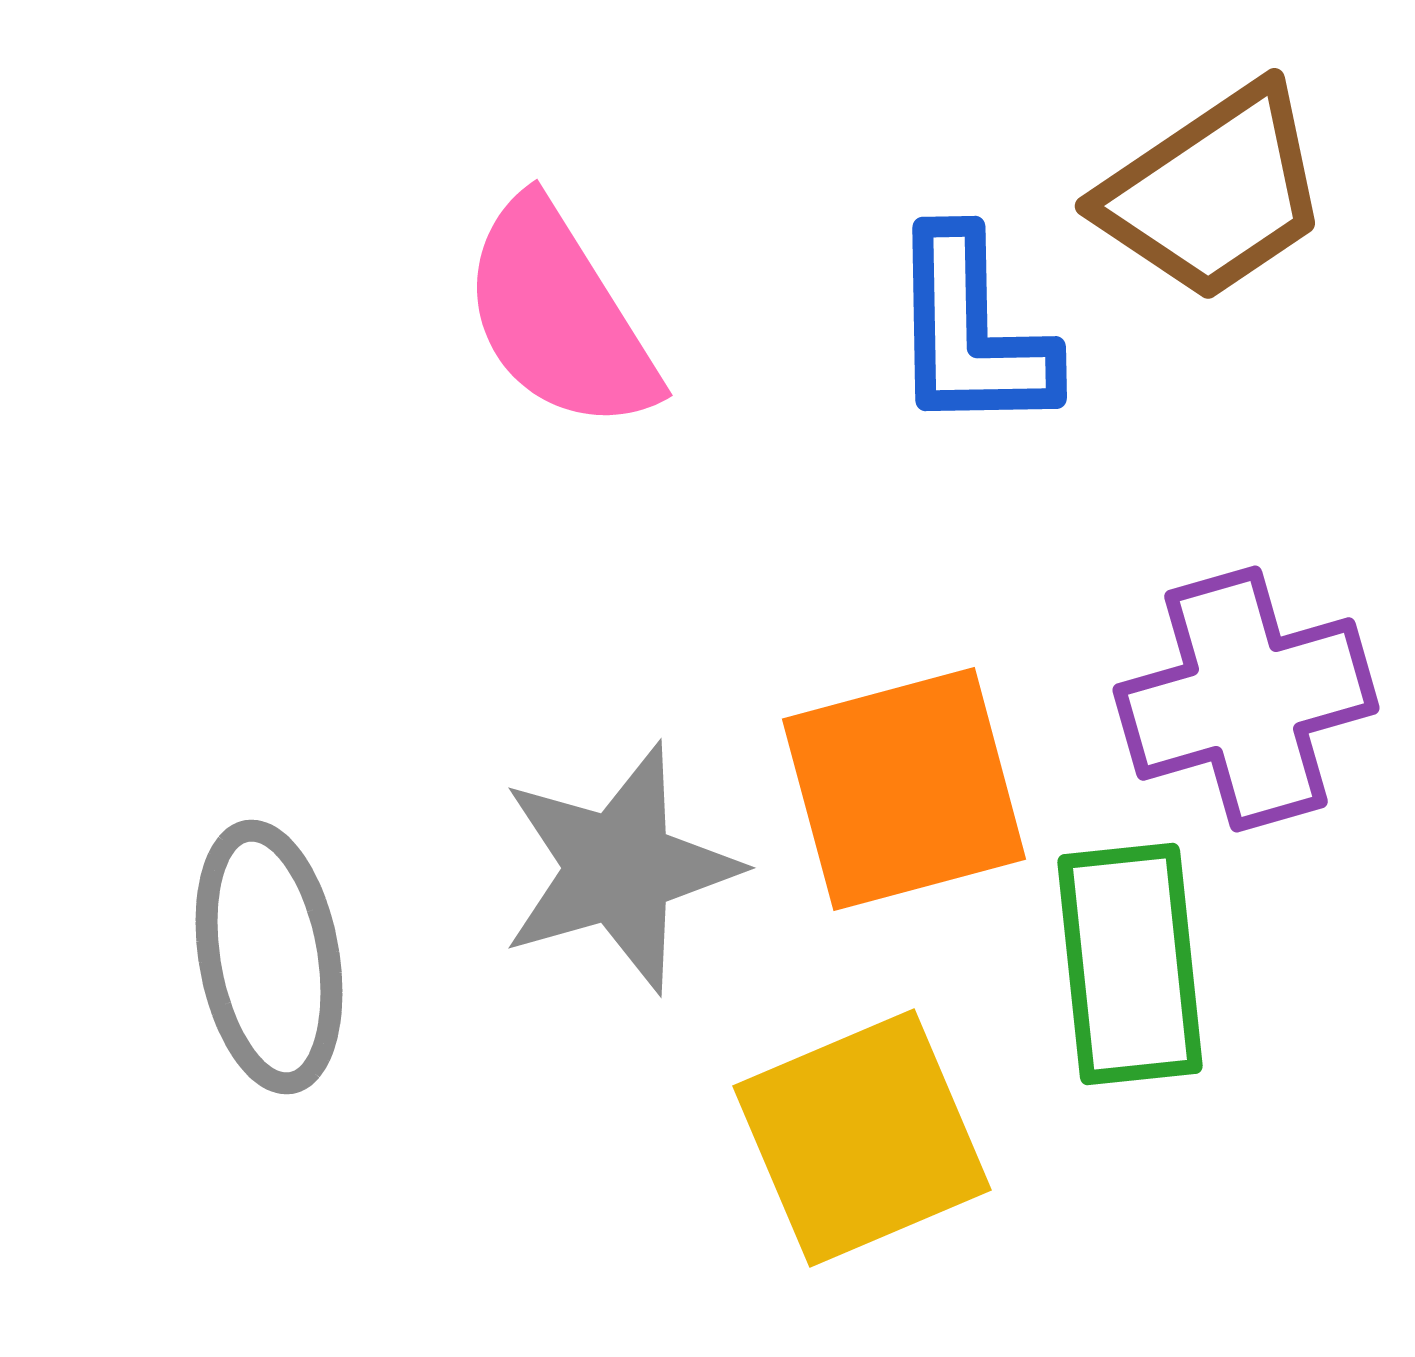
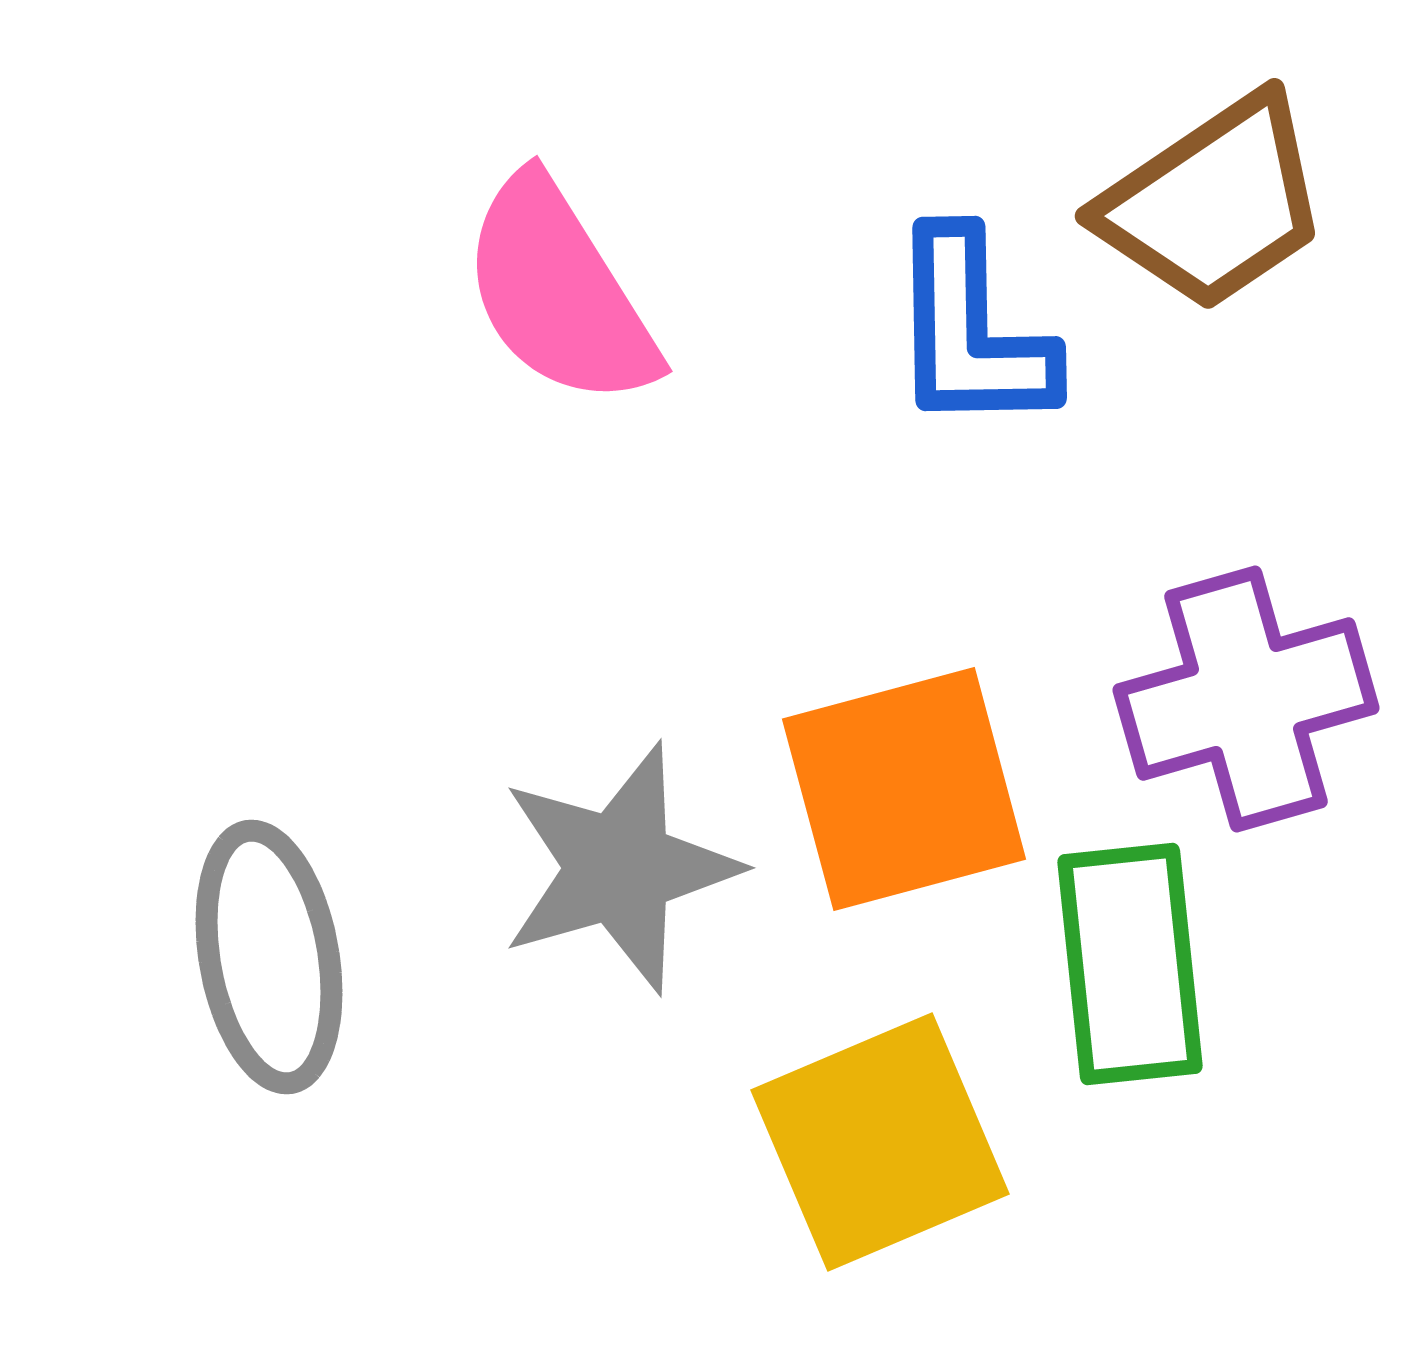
brown trapezoid: moved 10 px down
pink semicircle: moved 24 px up
yellow square: moved 18 px right, 4 px down
